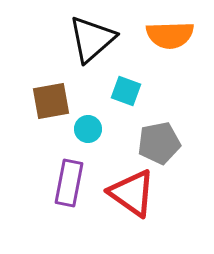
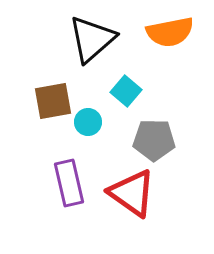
orange semicircle: moved 3 px up; rotated 9 degrees counterclockwise
cyan square: rotated 20 degrees clockwise
brown square: moved 2 px right
cyan circle: moved 7 px up
gray pentagon: moved 5 px left, 3 px up; rotated 12 degrees clockwise
purple rectangle: rotated 24 degrees counterclockwise
